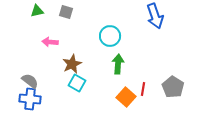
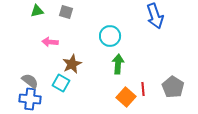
cyan square: moved 16 px left
red line: rotated 16 degrees counterclockwise
